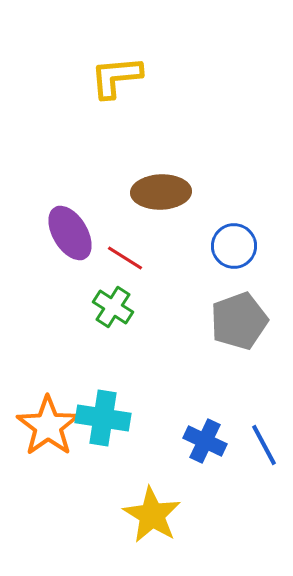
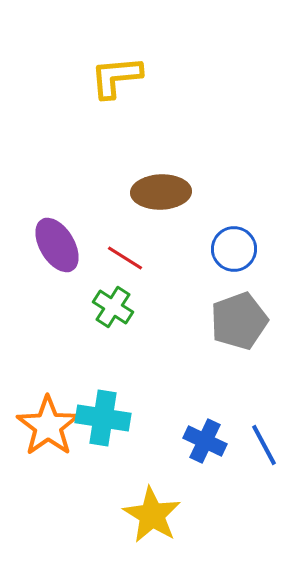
purple ellipse: moved 13 px left, 12 px down
blue circle: moved 3 px down
